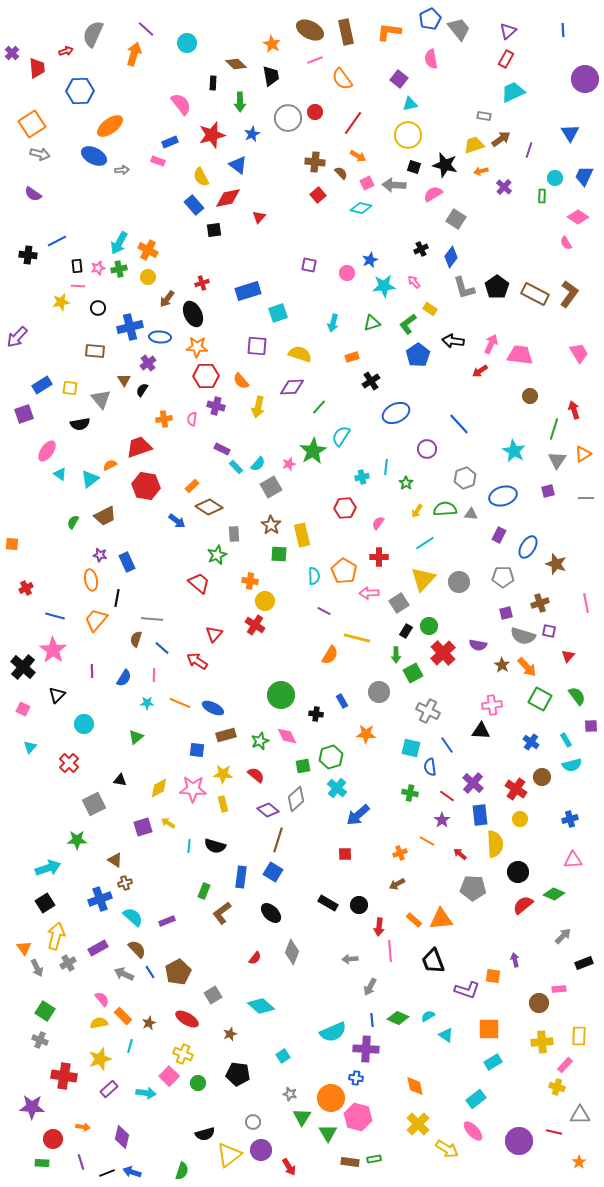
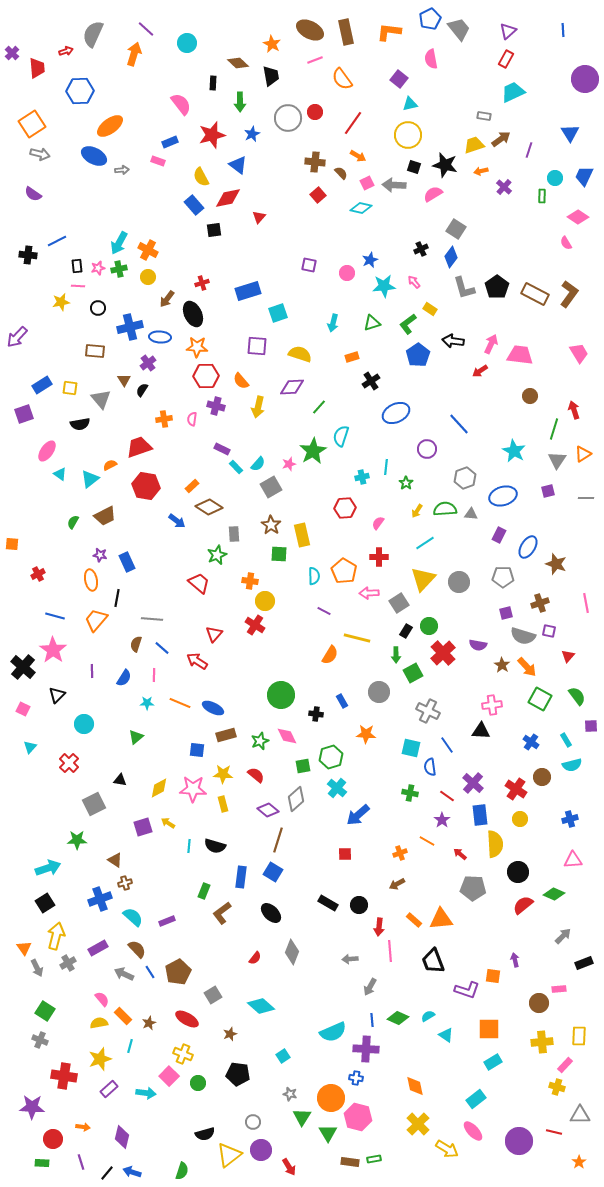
brown diamond at (236, 64): moved 2 px right, 1 px up
gray square at (456, 219): moved 10 px down
cyan semicircle at (341, 436): rotated 15 degrees counterclockwise
red cross at (26, 588): moved 12 px right, 14 px up
brown semicircle at (136, 639): moved 5 px down
black line at (107, 1173): rotated 28 degrees counterclockwise
